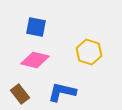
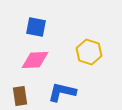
pink diamond: rotated 16 degrees counterclockwise
brown rectangle: moved 2 px down; rotated 30 degrees clockwise
